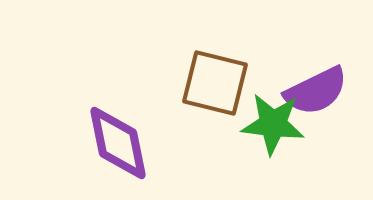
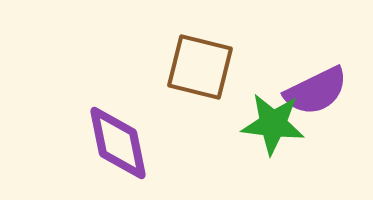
brown square: moved 15 px left, 16 px up
